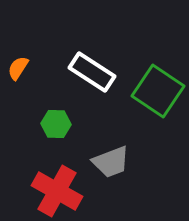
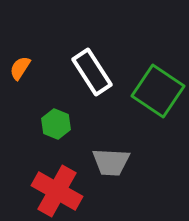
orange semicircle: moved 2 px right
white rectangle: rotated 24 degrees clockwise
green hexagon: rotated 20 degrees clockwise
gray trapezoid: rotated 24 degrees clockwise
